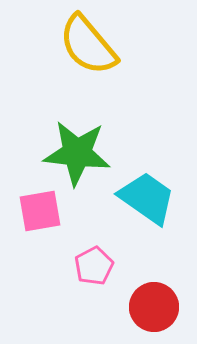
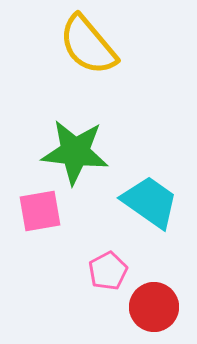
green star: moved 2 px left, 1 px up
cyan trapezoid: moved 3 px right, 4 px down
pink pentagon: moved 14 px right, 5 px down
